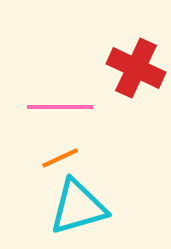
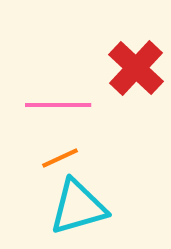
red cross: rotated 18 degrees clockwise
pink line: moved 2 px left, 2 px up
